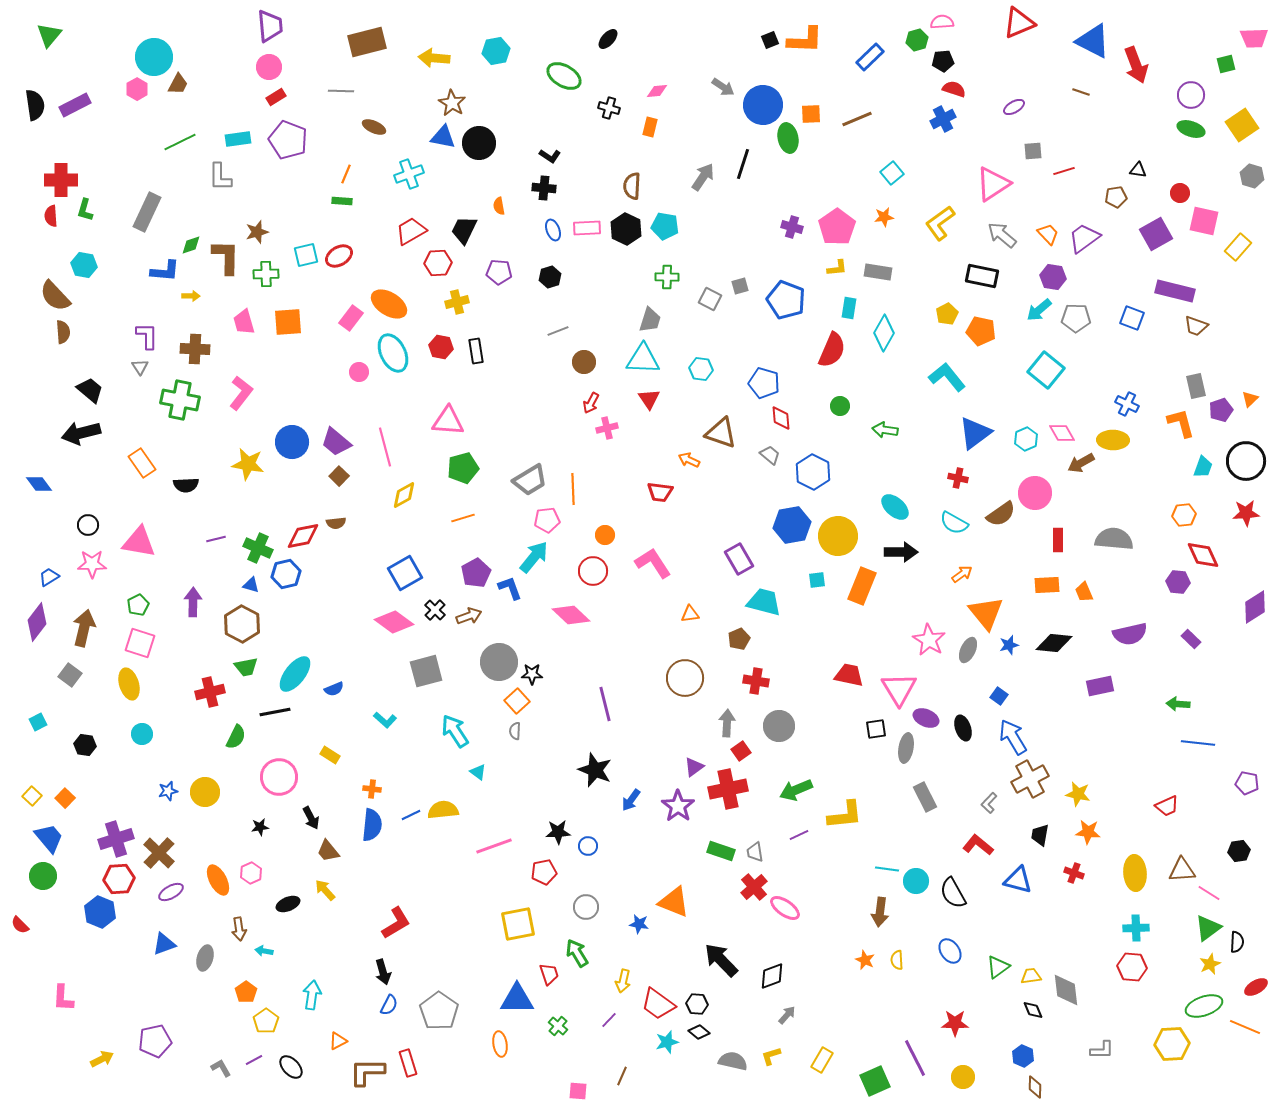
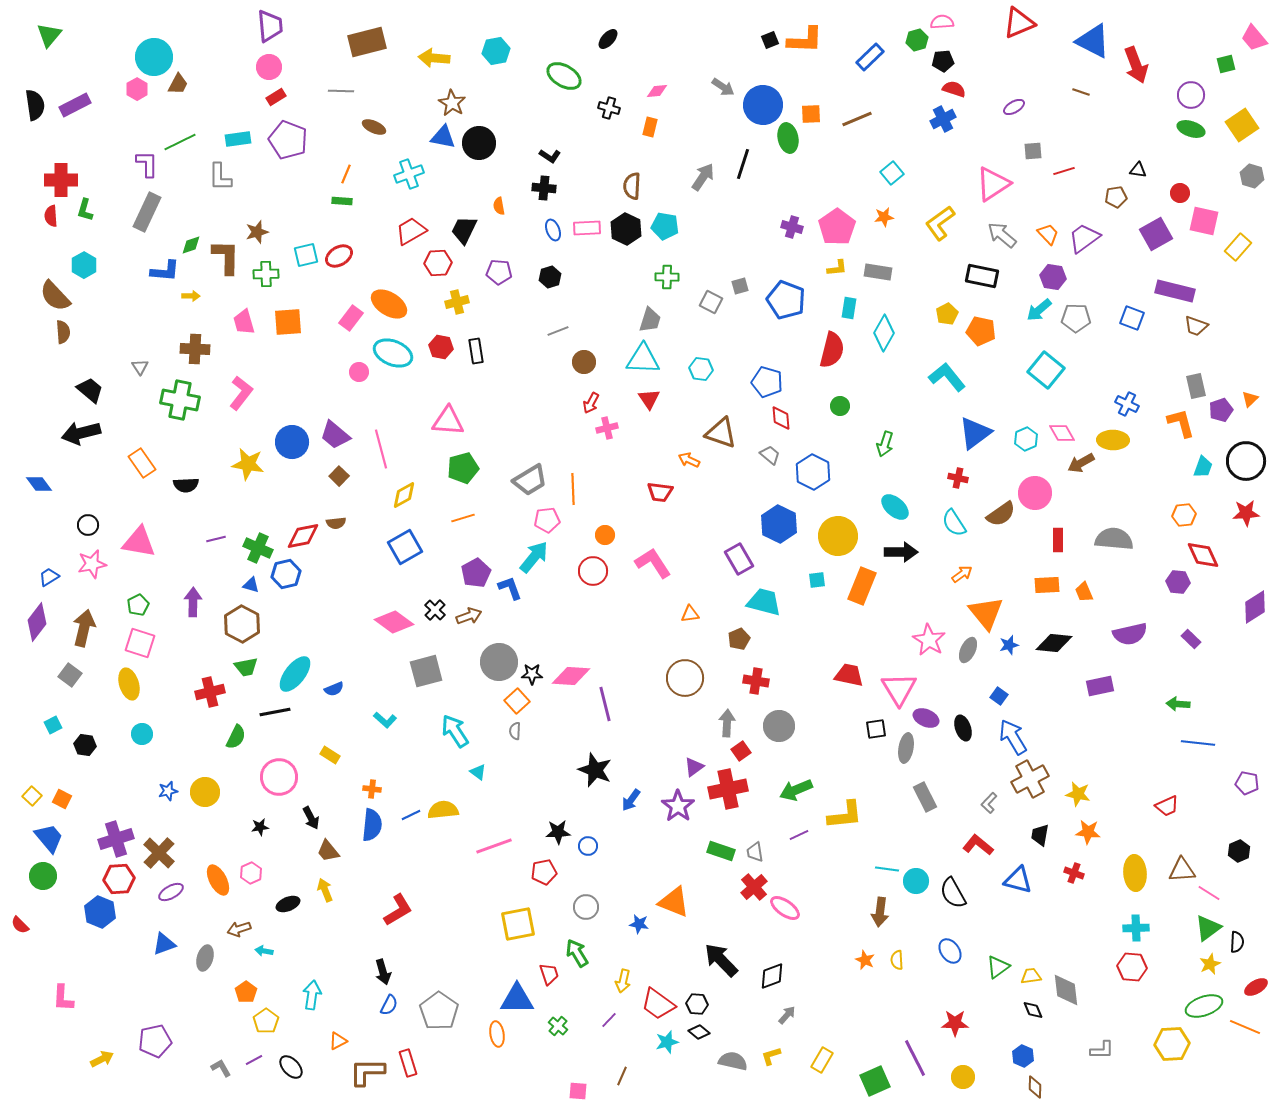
pink trapezoid at (1254, 38): rotated 52 degrees clockwise
cyan hexagon at (84, 265): rotated 20 degrees clockwise
gray square at (710, 299): moved 1 px right, 3 px down
purple L-shape at (147, 336): moved 172 px up
red semicircle at (832, 350): rotated 9 degrees counterclockwise
cyan ellipse at (393, 353): rotated 42 degrees counterclockwise
blue pentagon at (764, 383): moved 3 px right, 1 px up
green arrow at (885, 430): moved 14 px down; rotated 80 degrees counterclockwise
purple trapezoid at (336, 442): moved 1 px left, 7 px up
pink line at (385, 447): moved 4 px left, 2 px down
cyan semicircle at (954, 523): rotated 28 degrees clockwise
blue hexagon at (792, 525): moved 13 px left, 1 px up; rotated 24 degrees counterclockwise
pink star at (92, 564): rotated 12 degrees counterclockwise
blue square at (405, 573): moved 26 px up
pink diamond at (571, 615): moved 61 px down; rotated 39 degrees counterclockwise
cyan square at (38, 722): moved 15 px right, 3 px down
orange square at (65, 798): moved 3 px left, 1 px down; rotated 18 degrees counterclockwise
black hexagon at (1239, 851): rotated 15 degrees counterclockwise
yellow arrow at (325, 890): rotated 20 degrees clockwise
red L-shape at (396, 923): moved 2 px right, 13 px up
brown arrow at (239, 929): rotated 80 degrees clockwise
orange ellipse at (500, 1044): moved 3 px left, 10 px up
